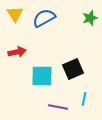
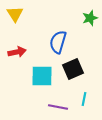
blue semicircle: moved 14 px right, 24 px down; rotated 45 degrees counterclockwise
